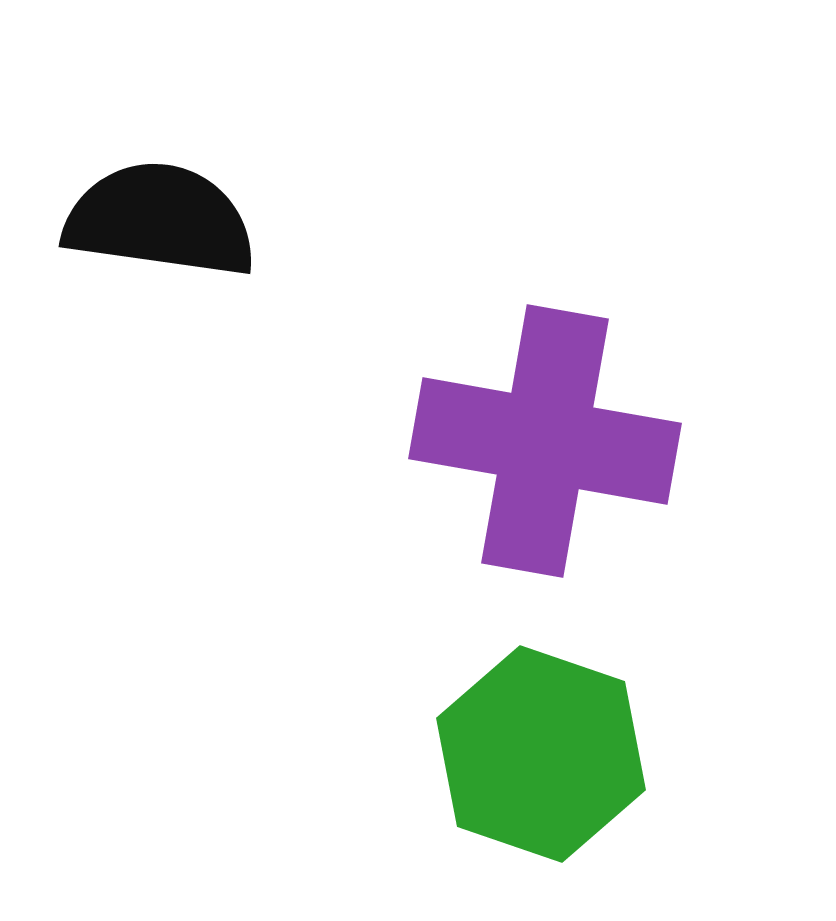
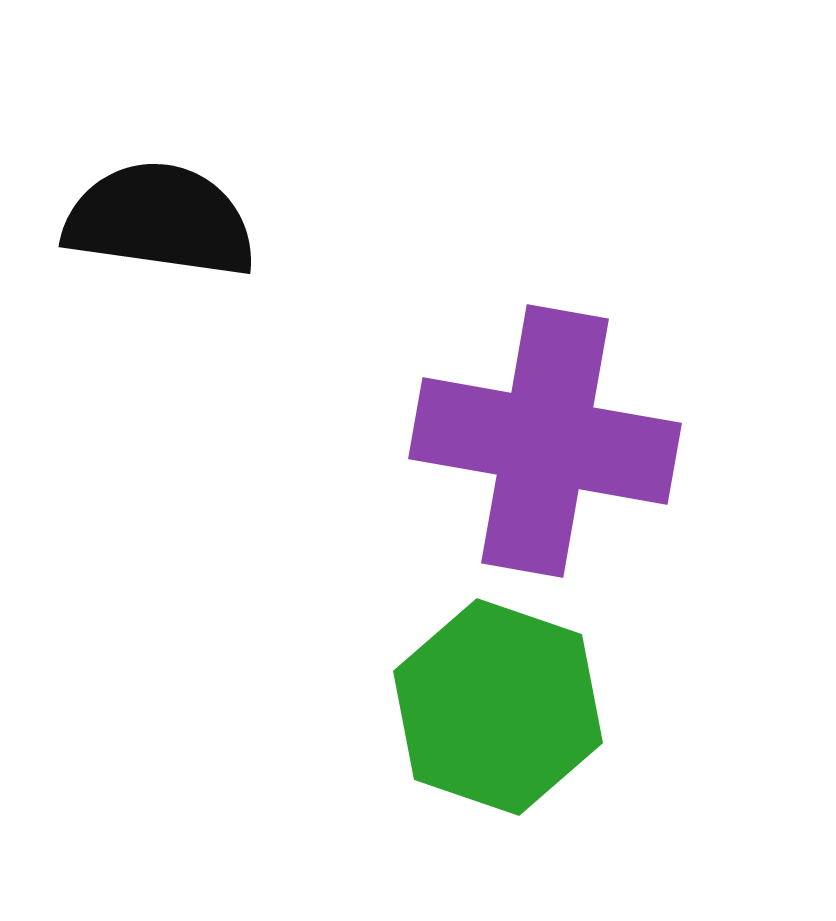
green hexagon: moved 43 px left, 47 px up
